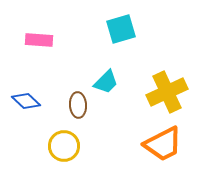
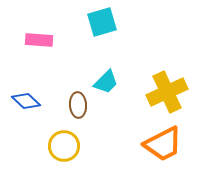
cyan square: moved 19 px left, 7 px up
